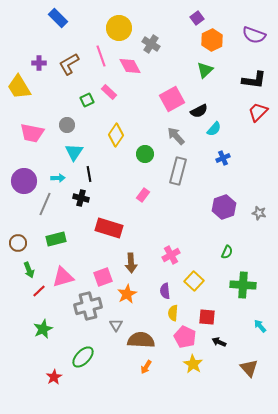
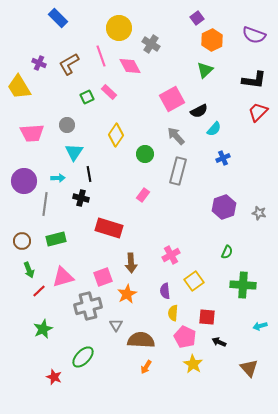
purple cross at (39, 63): rotated 24 degrees clockwise
green square at (87, 100): moved 3 px up
pink trapezoid at (32, 133): rotated 15 degrees counterclockwise
gray line at (45, 204): rotated 15 degrees counterclockwise
brown circle at (18, 243): moved 4 px right, 2 px up
yellow square at (194, 281): rotated 12 degrees clockwise
cyan arrow at (260, 326): rotated 64 degrees counterclockwise
red star at (54, 377): rotated 21 degrees counterclockwise
